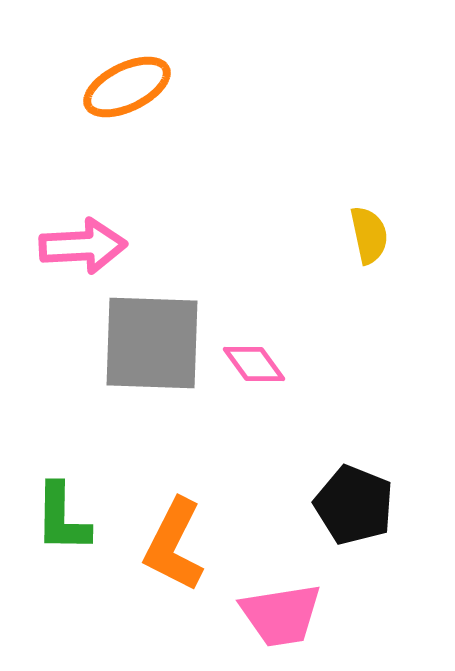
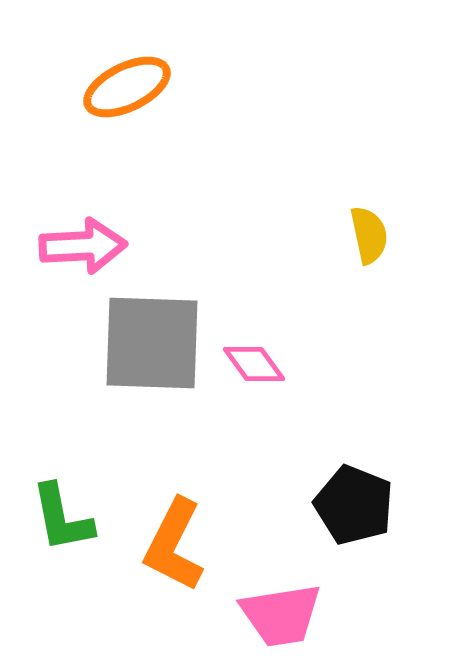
green L-shape: rotated 12 degrees counterclockwise
